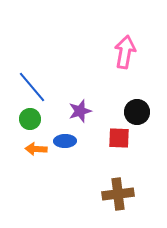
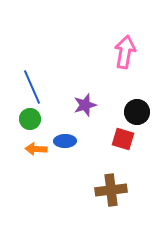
blue line: rotated 16 degrees clockwise
purple star: moved 5 px right, 6 px up
red square: moved 4 px right, 1 px down; rotated 15 degrees clockwise
brown cross: moved 7 px left, 4 px up
